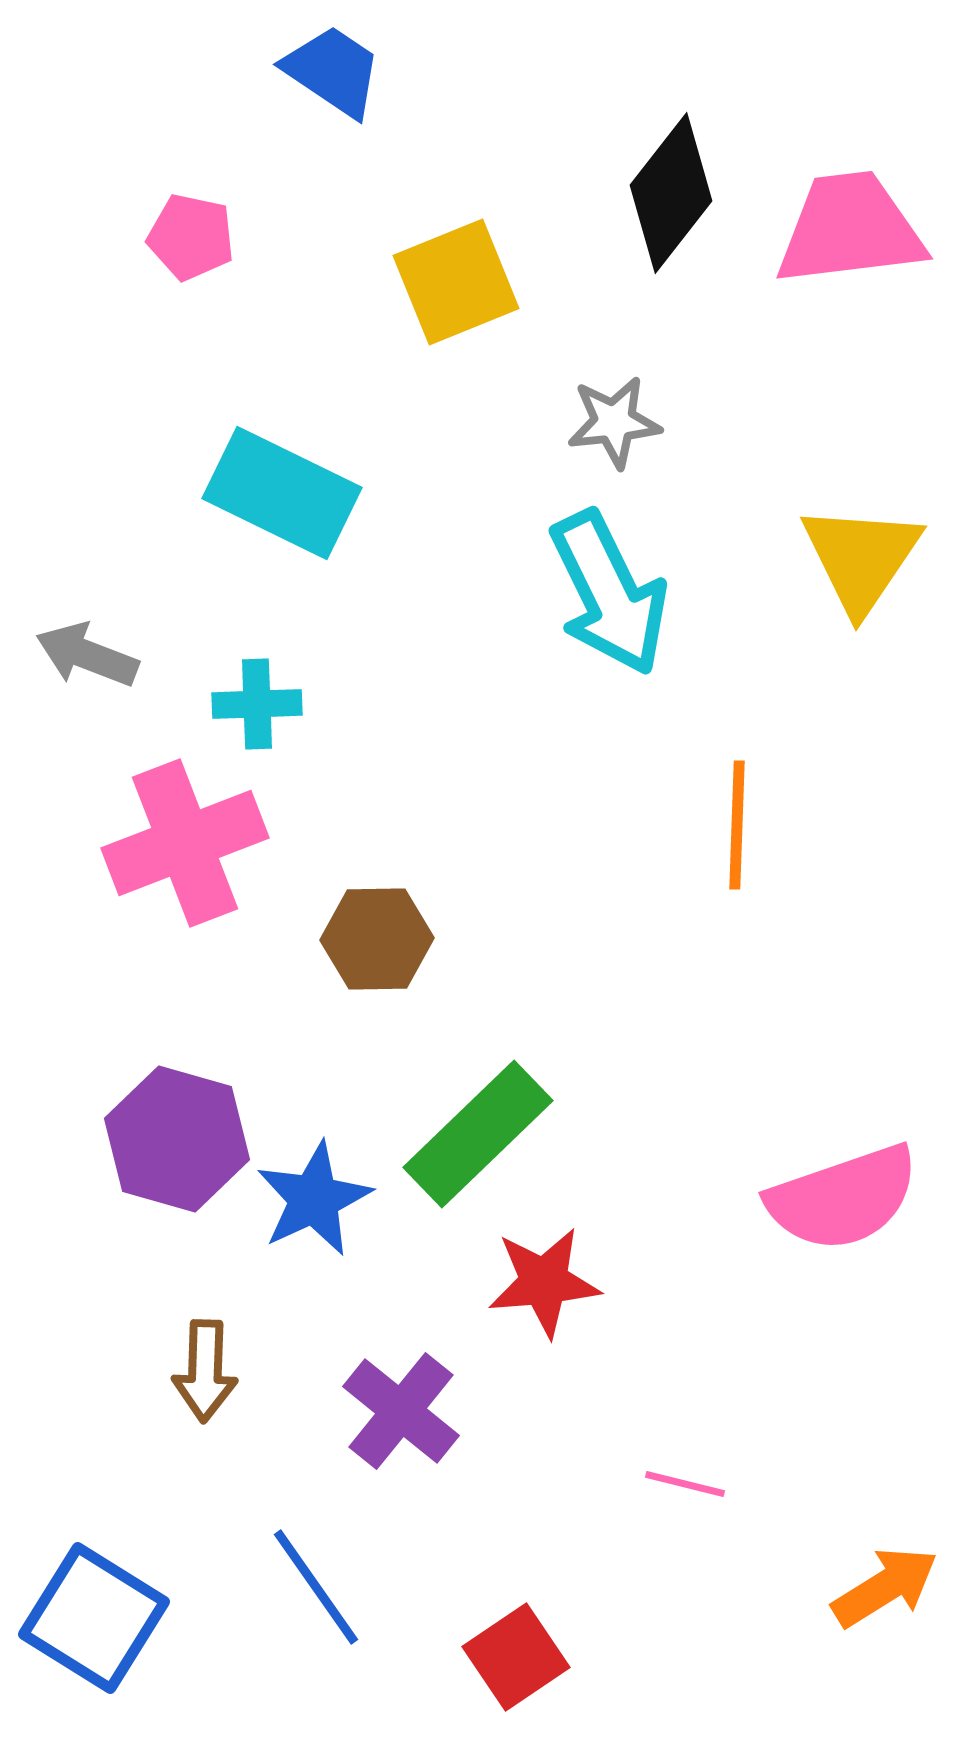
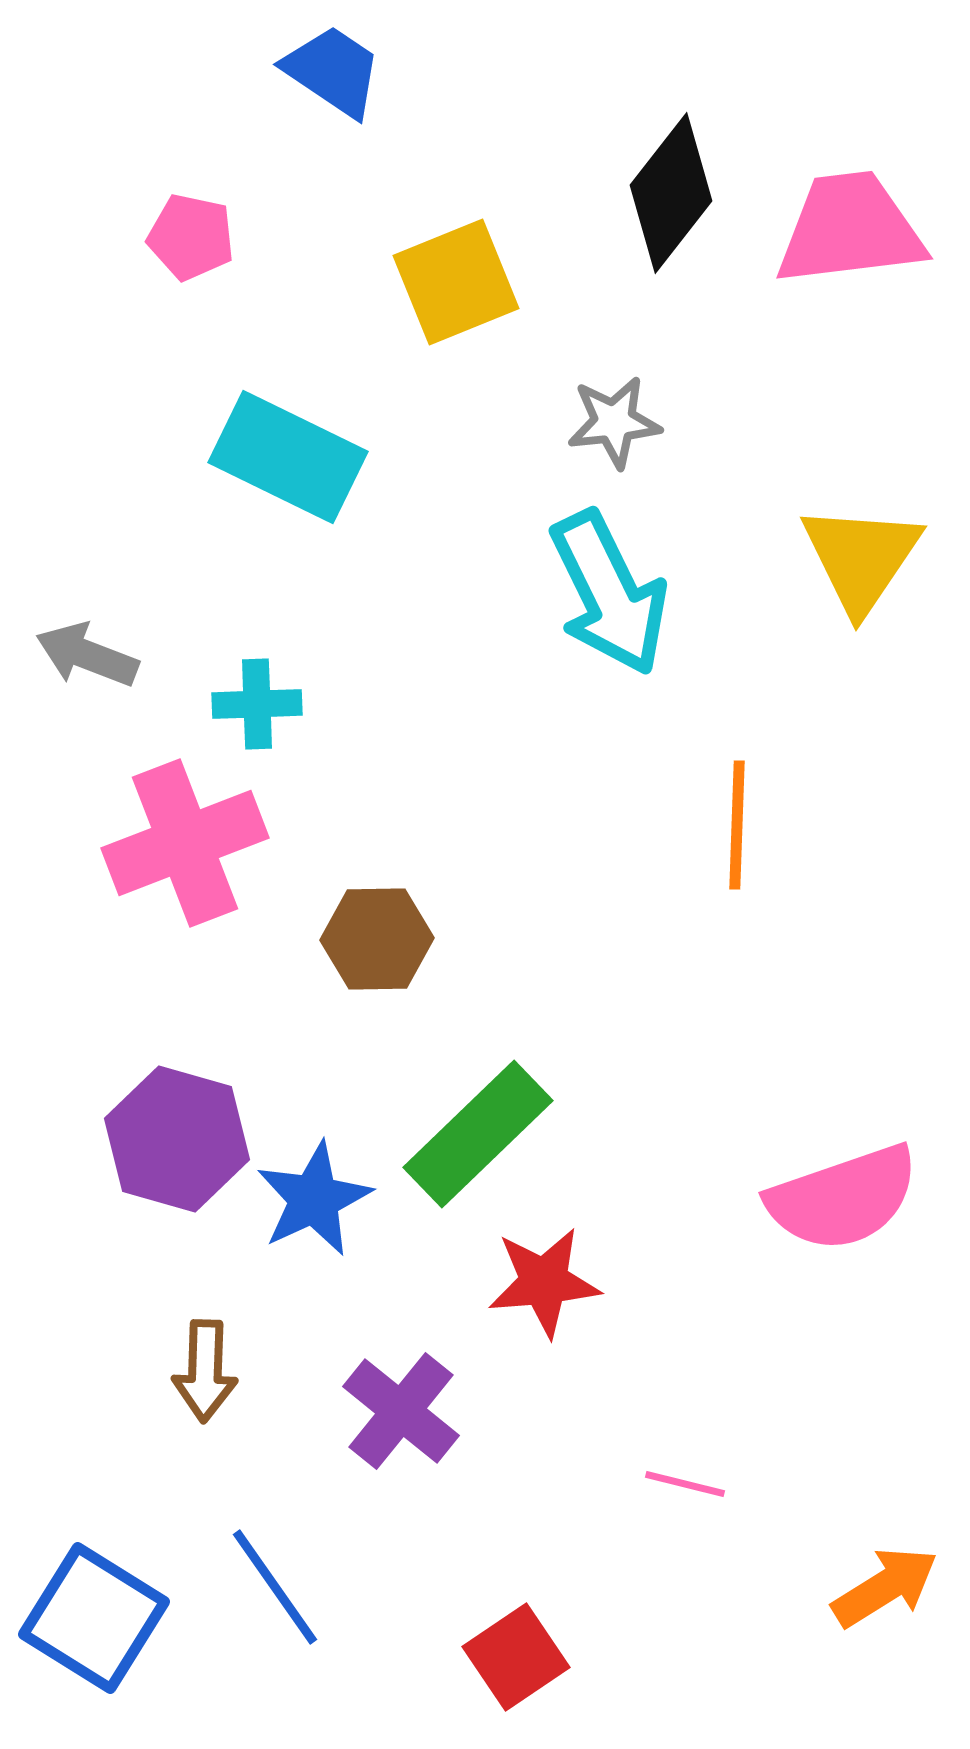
cyan rectangle: moved 6 px right, 36 px up
blue line: moved 41 px left
